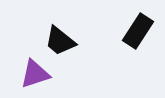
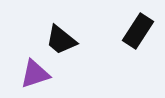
black trapezoid: moved 1 px right, 1 px up
